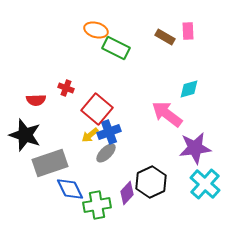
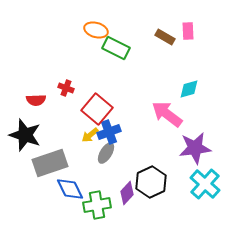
gray ellipse: rotated 15 degrees counterclockwise
